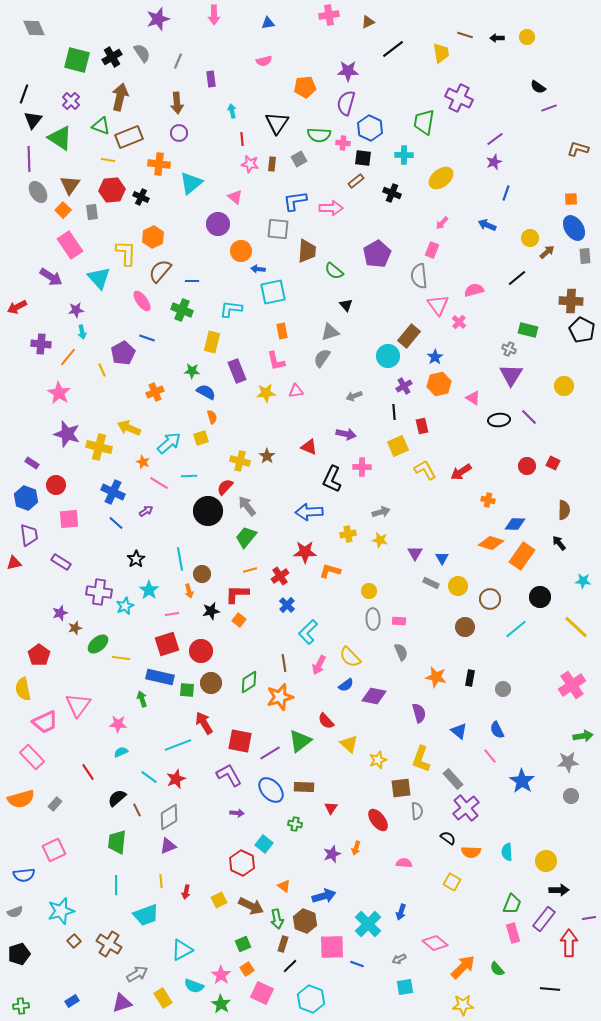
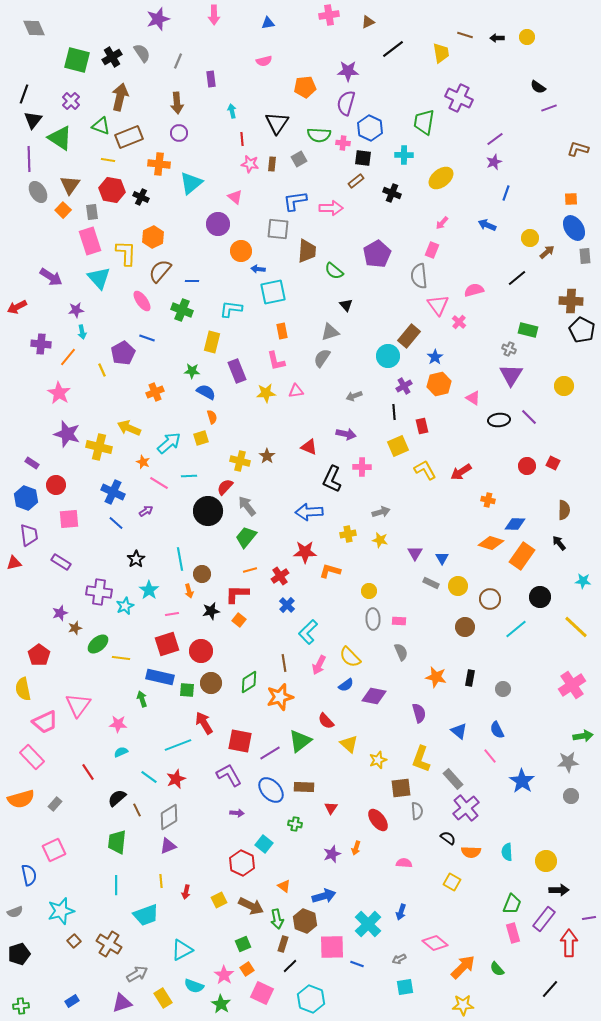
red hexagon at (112, 190): rotated 15 degrees clockwise
pink rectangle at (70, 245): moved 20 px right, 4 px up; rotated 16 degrees clockwise
blue semicircle at (24, 875): moved 5 px right; rotated 95 degrees counterclockwise
pink star at (221, 975): moved 3 px right
black line at (550, 989): rotated 54 degrees counterclockwise
